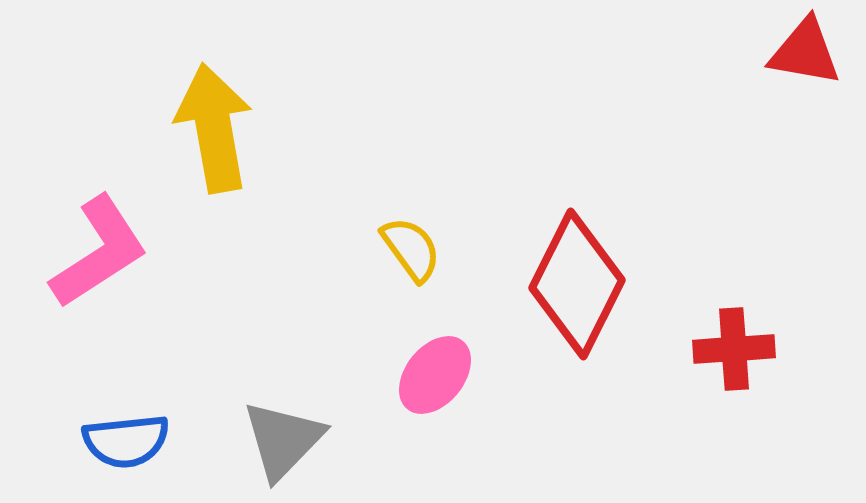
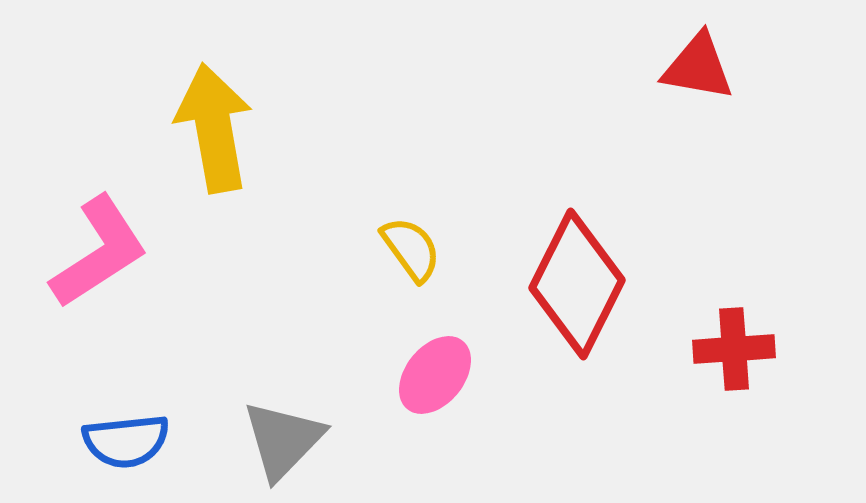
red triangle: moved 107 px left, 15 px down
